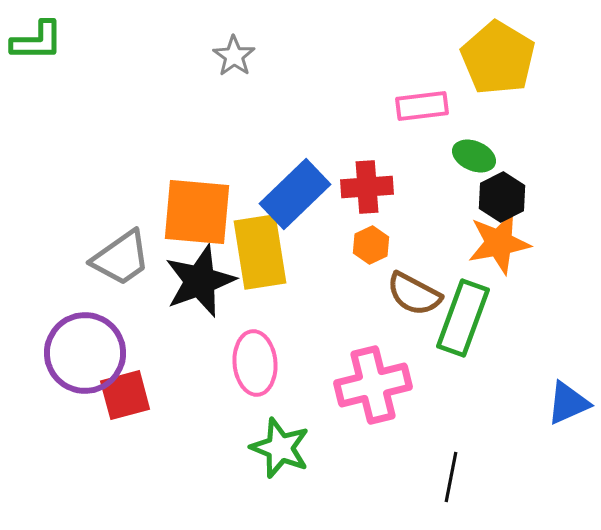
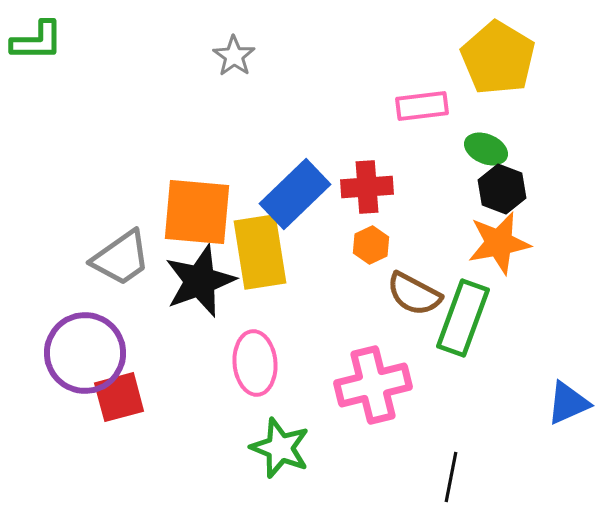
green ellipse: moved 12 px right, 7 px up
black hexagon: moved 8 px up; rotated 12 degrees counterclockwise
red square: moved 6 px left, 2 px down
